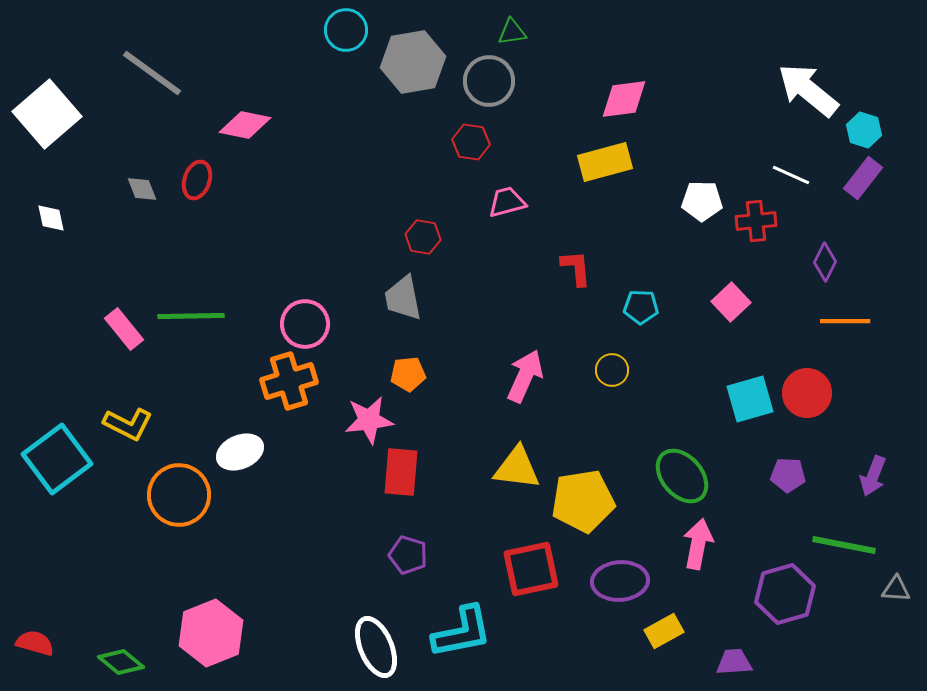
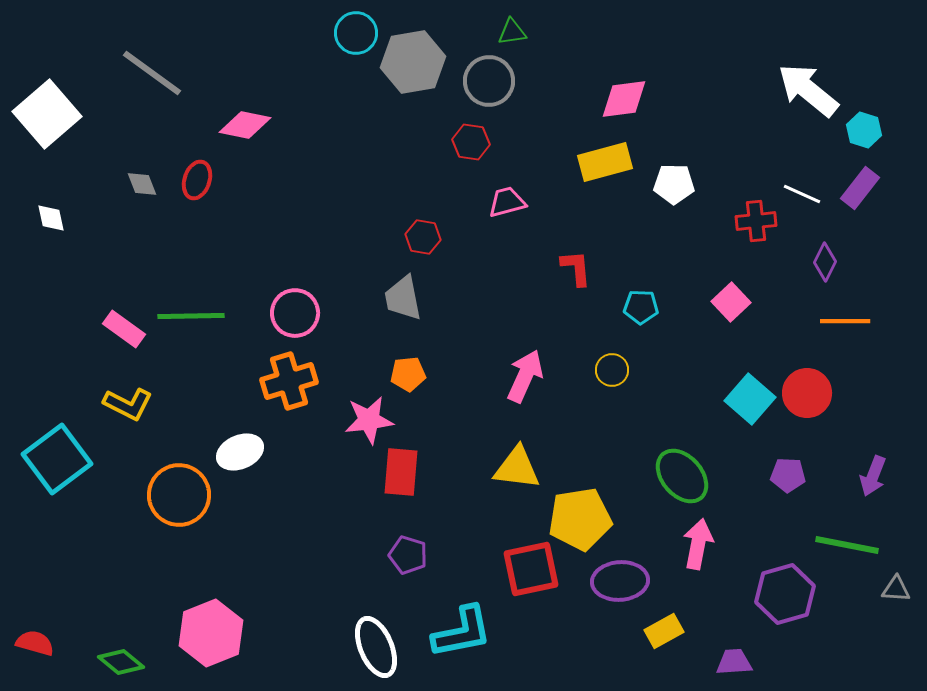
cyan circle at (346, 30): moved 10 px right, 3 px down
white line at (791, 175): moved 11 px right, 19 px down
purple rectangle at (863, 178): moved 3 px left, 10 px down
gray diamond at (142, 189): moved 5 px up
white pentagon at (702, 201): moved 28 px left, 17 px up
pink circle at (305, 324): moved 10 px left, 11 px up
pink rectangle at (124, 329): rotated 15 degrees counterclockwise
cyan square at (750, 399): rotated 33 degrees counterclockwise
yellow L-shape at (128, 424): moved 20 px up
yellow pentagon at (583, 501): moved 3 px left, 18 px down
green line at (844, 545): moved 3 px right
